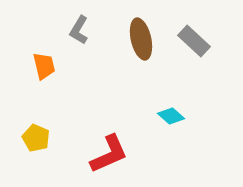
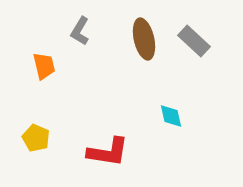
gray L-shape: moved 1 px right, 1 px down
brown ellipse: moved 3 px right
cyan diamond: rotated 36 degrees clockwise
red L-shape: moved 1 px left, 2 px up; rotated 33 degrees clockwise
